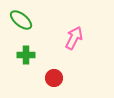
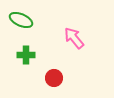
green ellipse: rotated 15 degrees counterclockwise
pink arrow: rotated 65 degrees counterclockwise
